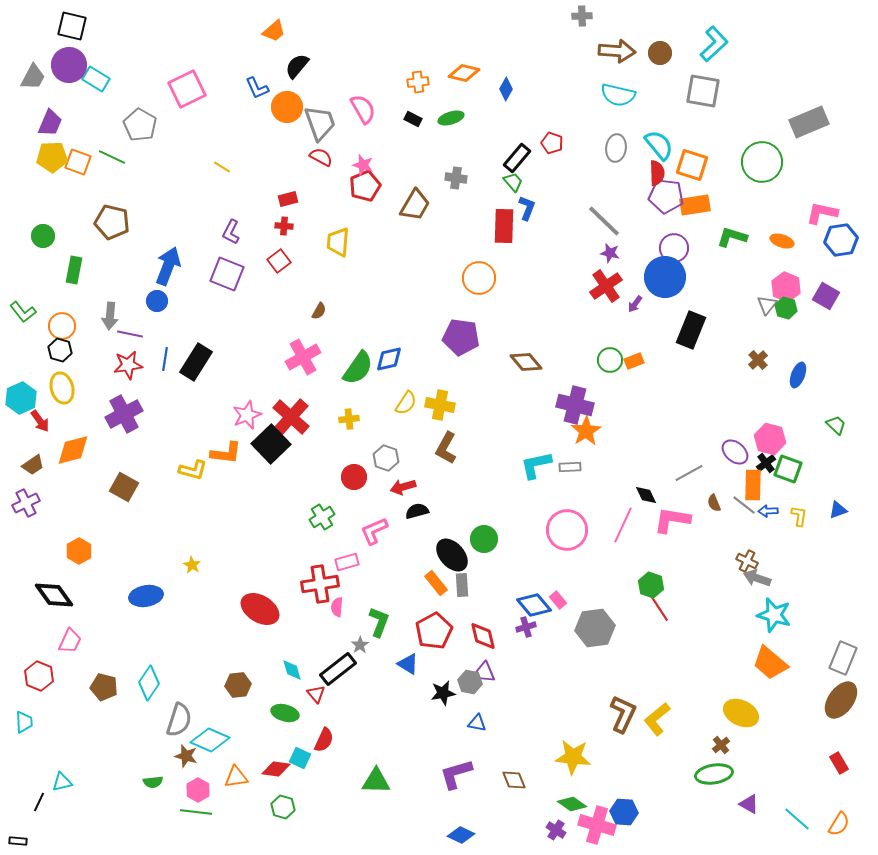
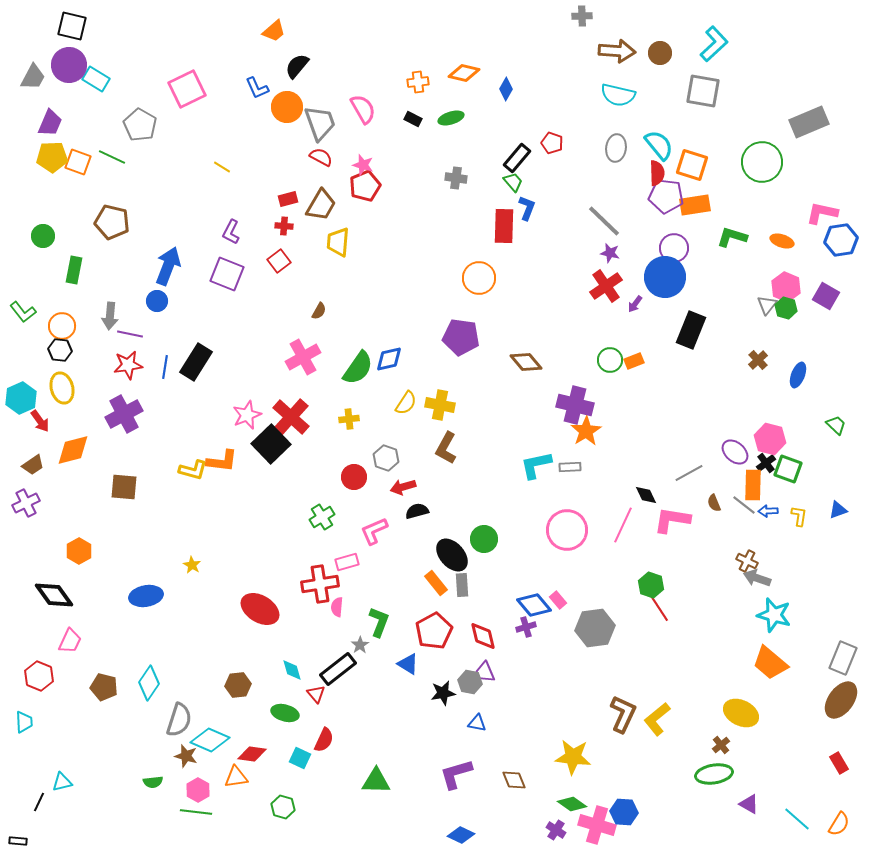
brown trapezoid at (415, 205): moved 94 px left
black hexagon at (60, 350): rotated 10 degrees counterclockwise
blue line at (165, 359): moved 8 px down
orange L-shape at (226, 453): moved 4 px left, 8 px down
brown square at (124, 487): rotated 24 degrees counterclockwise
red diamond at (276, 769): moved 24 px left, 15 px up
